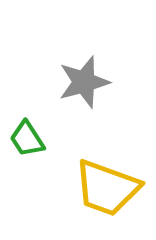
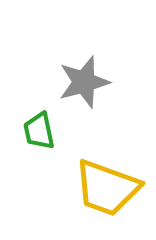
green trapezoid: moved 12 px right, 8 px up; rotated 21 degrees clockwise
